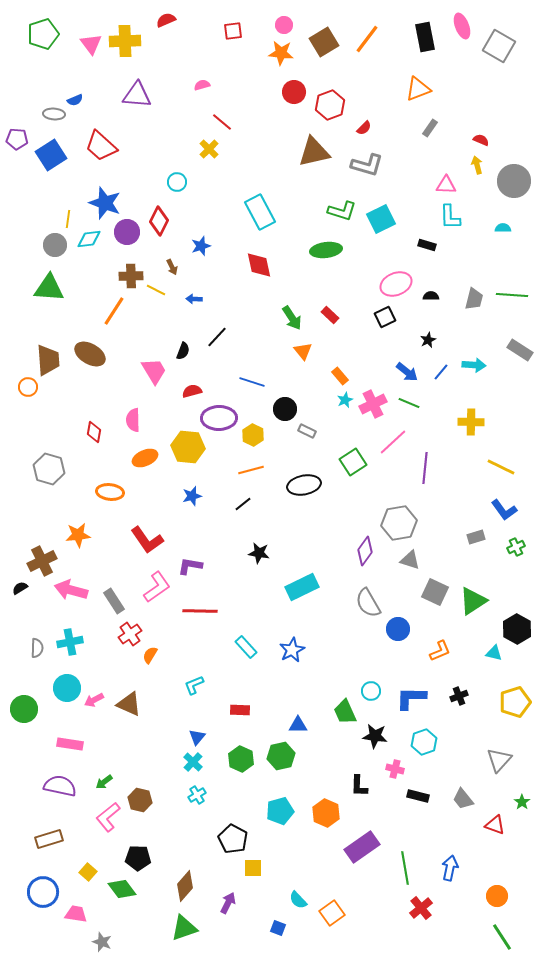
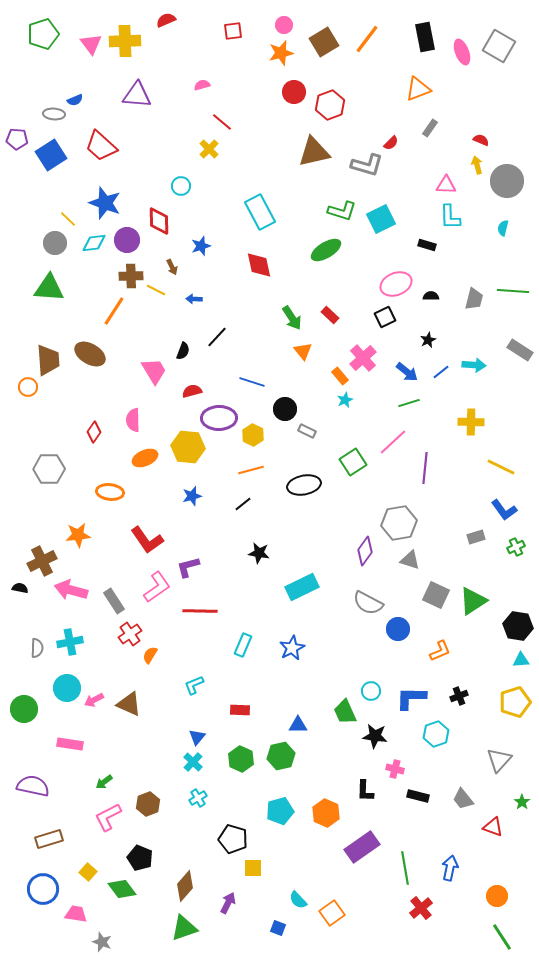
pink ellipse at (462, 26): moved 26 px down
orange star at (281, 53): rotated 20 degrees counterclockwise
red semicircle at (364, 128): moved 27 px right, 15 px down
gray circle at (514, 181): moved 7 px left
cyan circle at (177, 182): moved 4 px right, 4 px down
yellow line at (68, 219): rotated 54 degrees counterclockwise
red diamond at (159, 221): rotated 28 degrees counterclockwise
cyan semicircle at (503, 228): rotated 77 degrees counterclockwise
purple circle at (127, 232): moved 8 px down
cyan diamond at (89, 239): moved 5 px right, 4 px down
gray circle at (55, 245): moved 2 px up
green ellipse at (326, 250): rotated 24 degrees counterclockwise
green line at (512, 295): moved 1 px right, 4 px up
blue line at (441, 372): rotated 12 degrees clockwise
green line at (409, 403): rotated 40 degrees counterclockwise
pink cross at (373, 404): moved 10 px left, 46 px up; rotated 16 degrees counterclockwise
red diamond at (94, 432): rotated 25 degrees clockwise
gray hexagon at (49, 469): rotated 16 degrees counterclockwise
purple L-shape at (190, 566): moved 2 px left, 1 px down; rotated 25 degrees counterclockwise
black semicircle at (20, 588): rotated 42 degrees clockwise
gray square at (435, 592): moved 1 px right, 3 px down
gray semicircle at (368, 603): rotated 32 degrees counterclockwise
black hexagon at (517, 629): moved 1 px right, 3 px up; rotated 20 degrees counterclockwise
cyan rectangle at (246, 647): moved 3 px left, 2 px up; rotated 65 degrees clockwise
blue star at (292, 650): moved 2 px up
cyan triangle at (494, 653): moved 27 px right, 7 px down; rotated 18 degrees counterclockwise
cyan hexagon at (424, 742): moved 12 px right, 8 px up
purple semicircle at (60, 786): moved 27 px left
black L-shape at (359, 786): moved 6 px right, 5 px down
cyan cross at (197, 795): moved 1 px right, 3 px down
brown hexagon at (140, 800): moved 8 px right, 4 px down; rotated 25 degrees clockwise
pink L-shape at (108, 817): rotated 12 degrees clockwise
red triangle at (495, 825): moved 2 px left, 2 px down
black pentagon at (233, 839): rotated 12 degrees counterclockwise
black pentagon at (138, 858): moved 2 px right; rotated 20 degrees clockwise
blue circle at (43, 892): moved 3 px up
